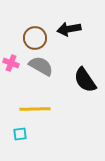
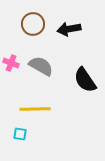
brown circle: moved 2 px left, 14 px up
cyan square: rotated 16 degrees clockwise
